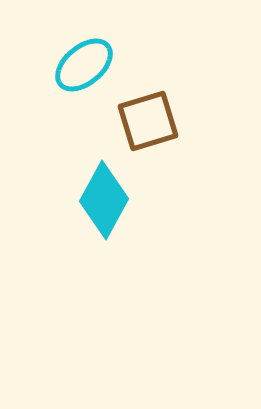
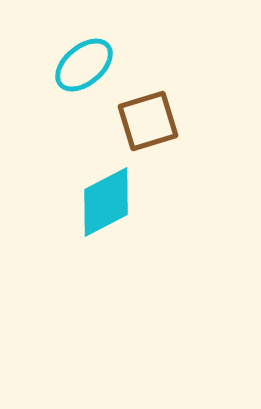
cyan diamond: moved 2 px right, 2 px down; rotated 34 degrees clockwise
